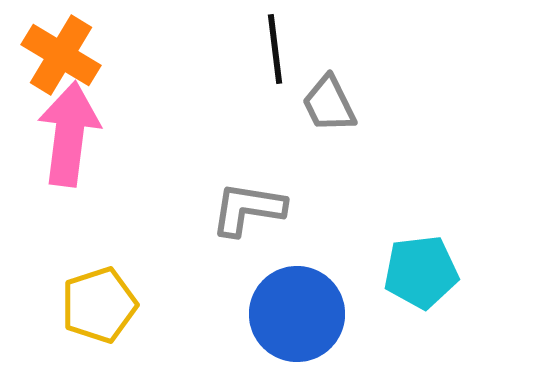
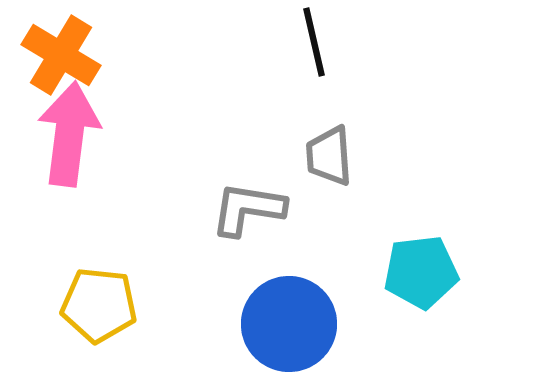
black line: moved 39 px right, 7 px up; rotated 6 degrees counterclockwise
gray trapezoid: moved 52 px down; rotated 22 degrees clockwise
yellow pentagon: rotated 24 degrees clockwise
blue circle: moved 8 px left, 10 px down
